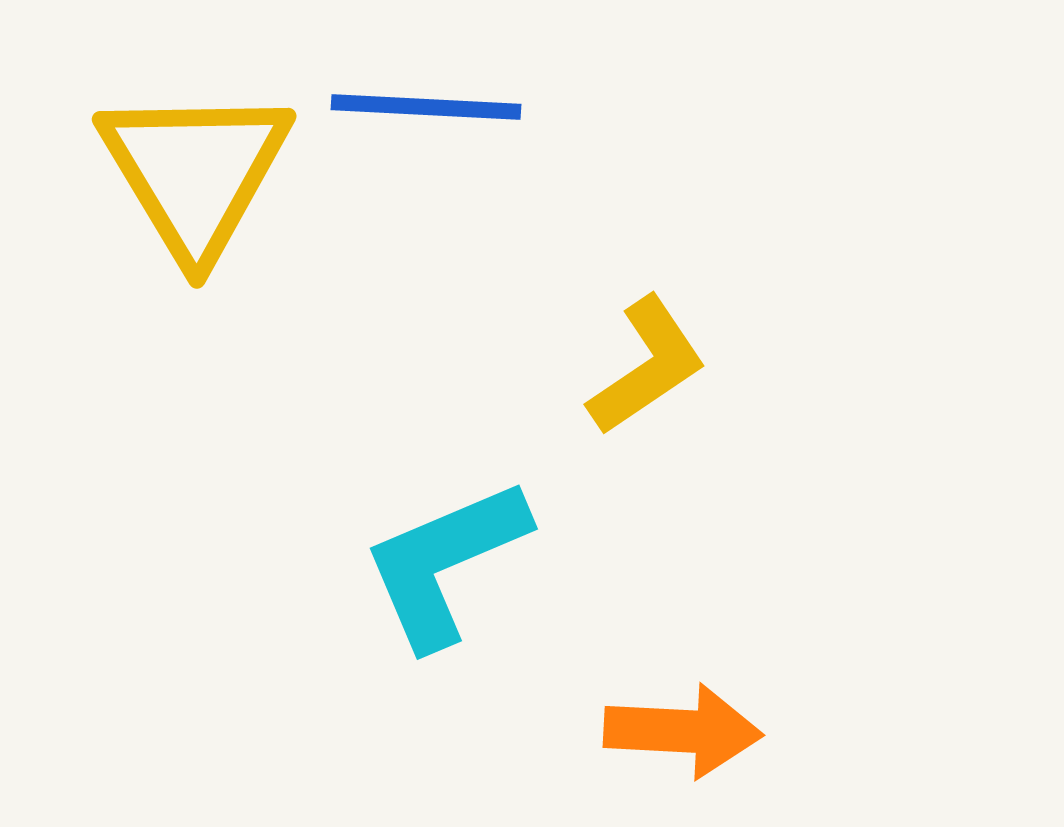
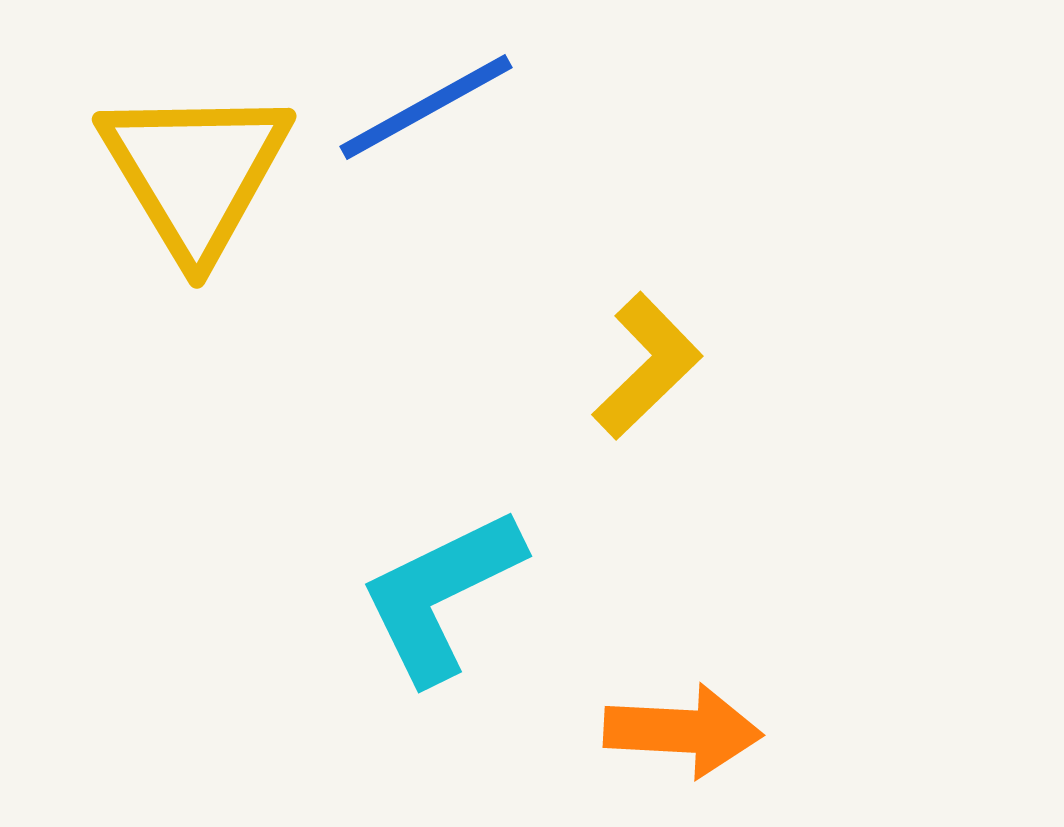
blue line: rotated 32 degrees counterclockwise
yellow L-shape: rotated 10 degrees counterclockwise
cyan L-shape: moved 4 px left, 32 px down; rotated 3 degrees counterclockwise
